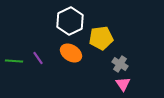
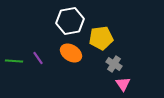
white hexagon: rotated 16 degrees clockwise
gray cross: moved 6 px left
